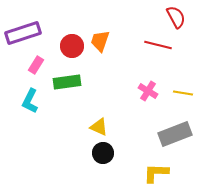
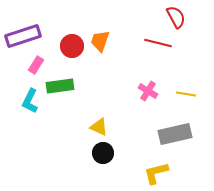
purple rectangle: moved 3 px down
red line: moved 2 px up
green rectangle: moved 7 px left, 4 px down
yellow line: moved 3 px right, 1 px down
gray rectangle: rotated 8 degrees clockwise
yellow L-shape: rotated 16 degrees counterclockwise
